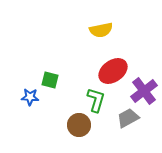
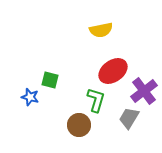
blue star: rotated 12 degrees clockwise
gray trapezoid: moved 1 px right; rotated 30 degrees counterclockwise
